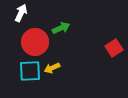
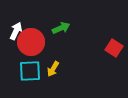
white arrow: moved 5 px left, 18 px down
red circle: moved 4 px left
red square: rotated 24 degrees counterclockwise
yellow arrow: moved 1 px right, 1 px down; rotated 35 degrees counterclockwise
